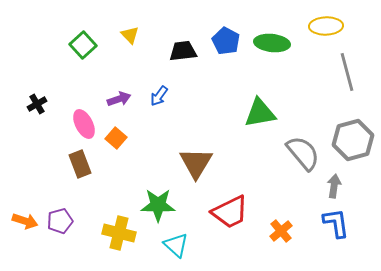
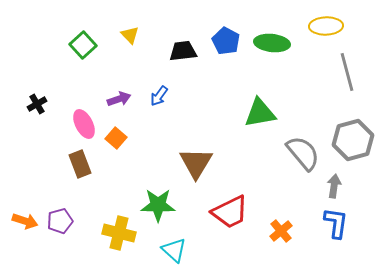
blue L-shape: rotated 16 degrees clockwise
cyan triangle: moved 2 px left, 5 px down
